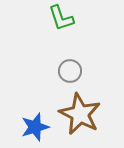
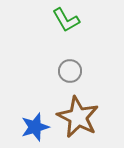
green L-shape: moved 5 px right, 2 px down; rotated 12 degrees counterclockwise
brown star: moved 2 px left, 3 px down
